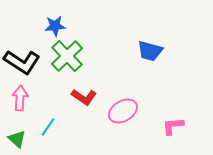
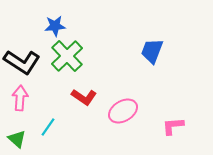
blue trapezoid: moved 2 px right; rotated 96 degrees clockwise
